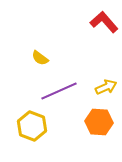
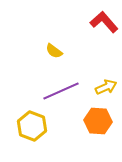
yellow semicircle: moved 14 px right, 7 px up
purple line: moved 2 px right
orange hexagon: moved 1 px left, 1 px up
